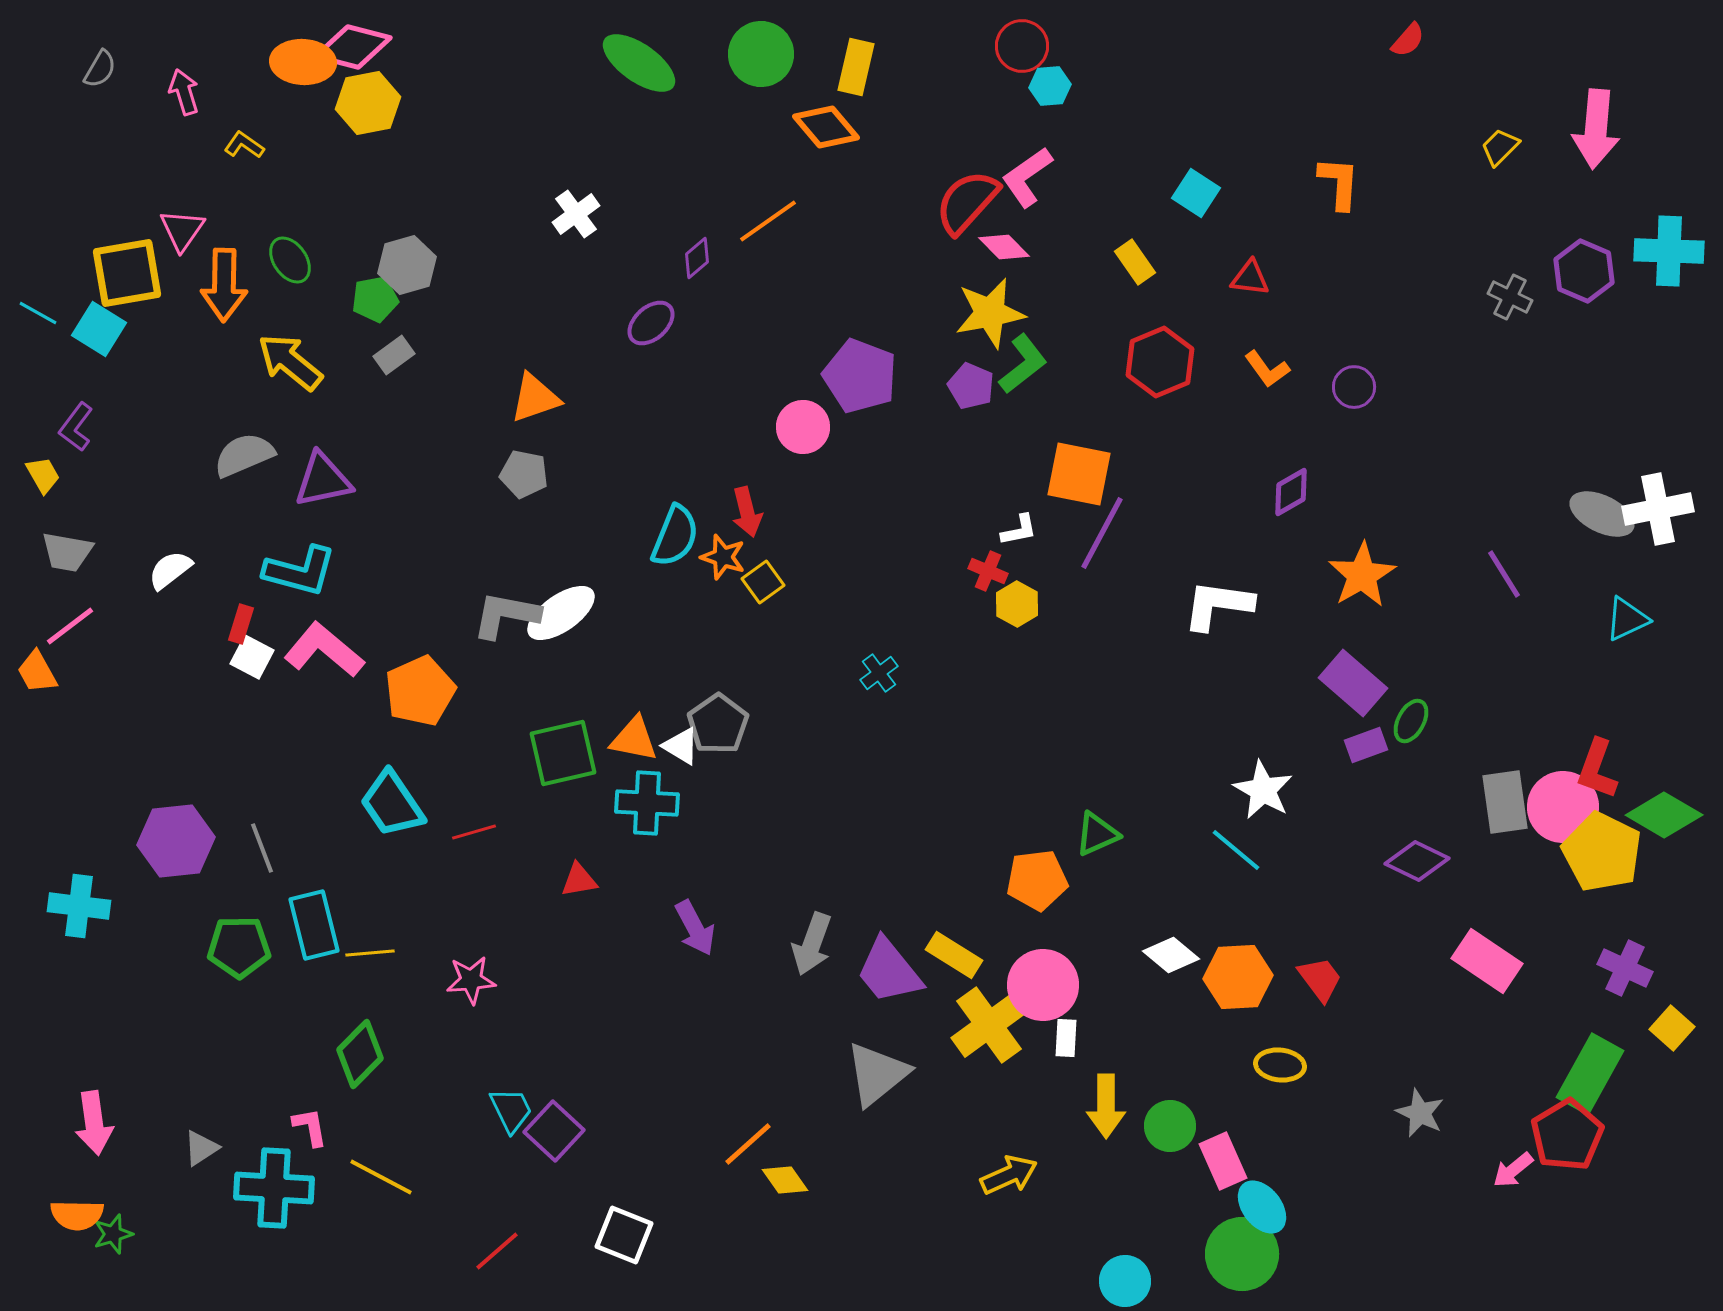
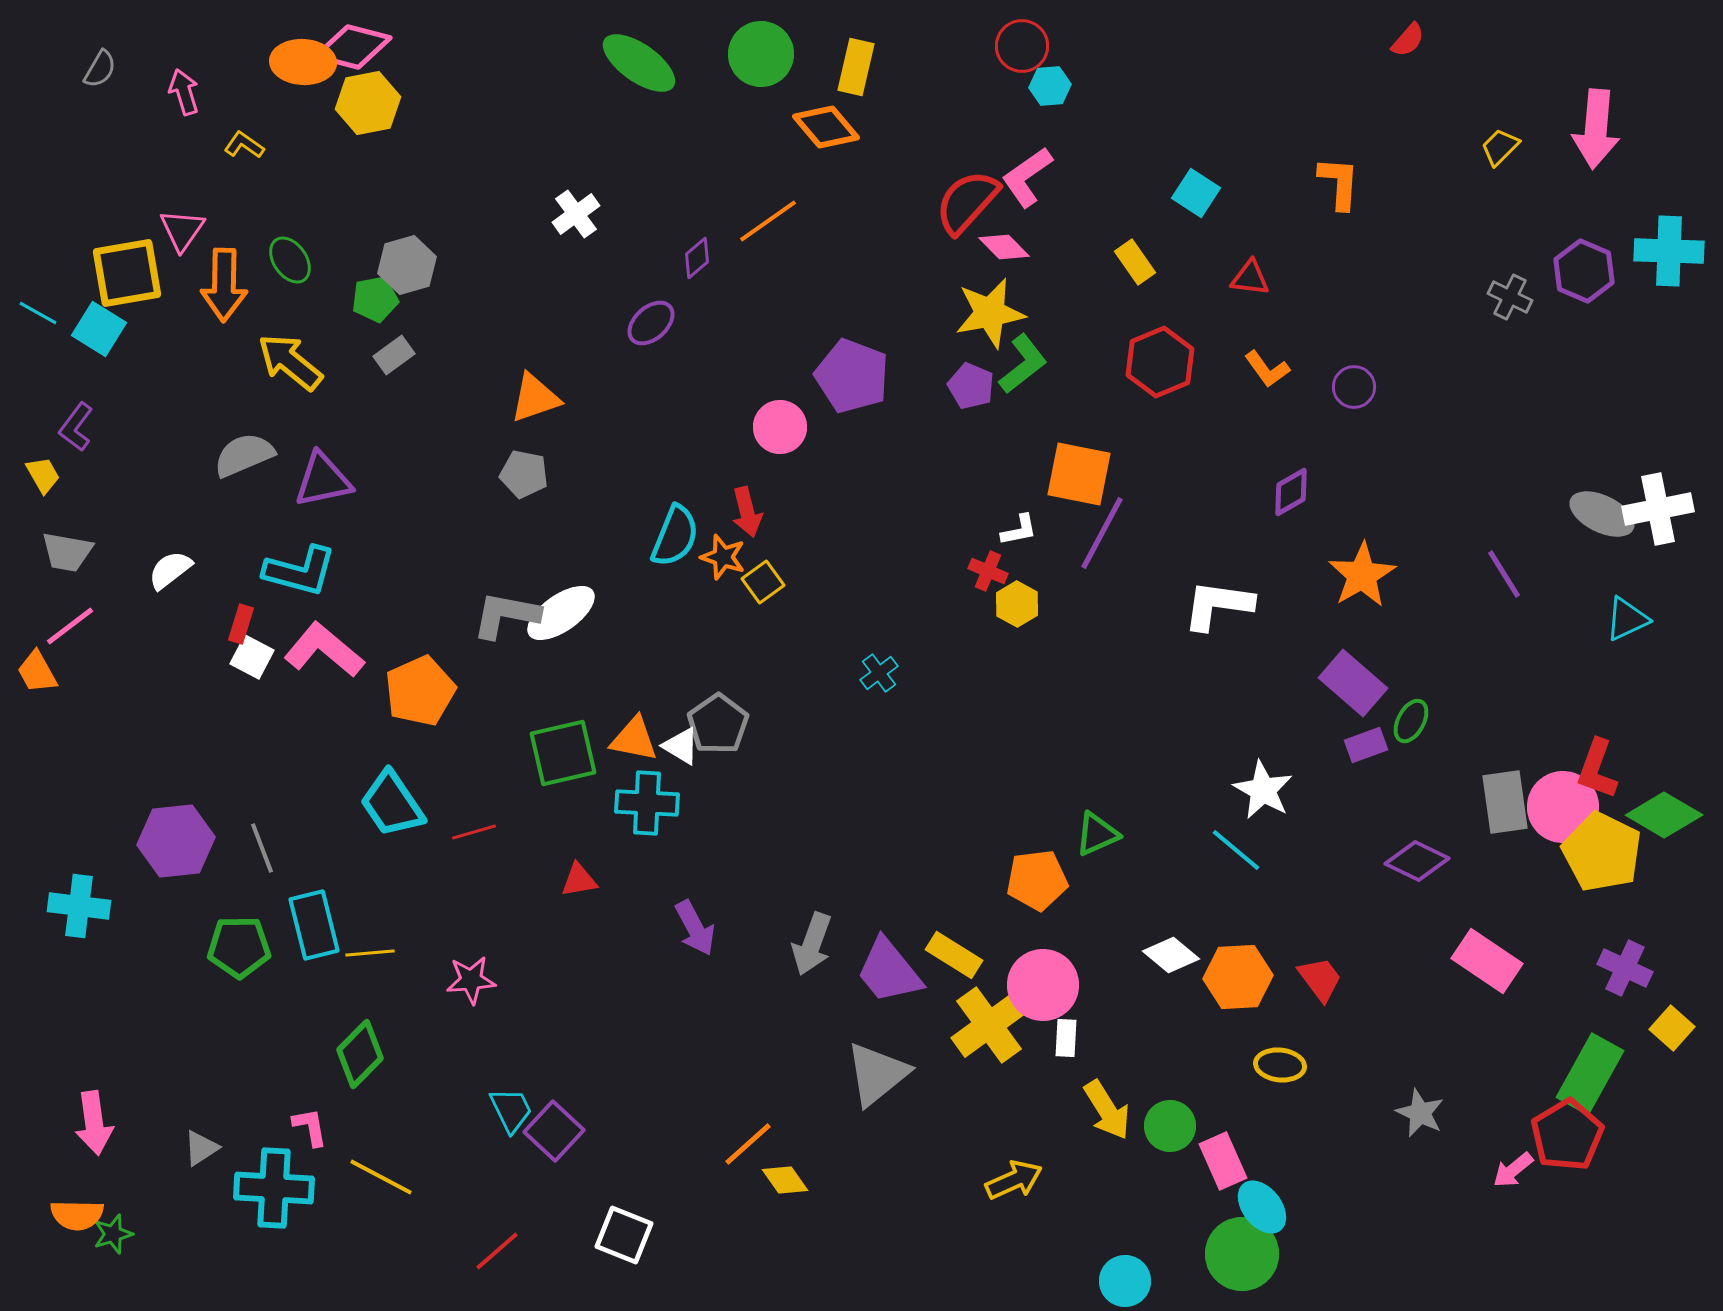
purple pentagon at (860, 376): moved 8 px left
pink circle at (803, 427): moved 23 px left
yellow arrow at (1106, 1106): moved 1 px right, 4 px down; rotated 32 degrees counterclockwise
yellow arrow at (1009, 1175): moved 5 px right, 5 px down
